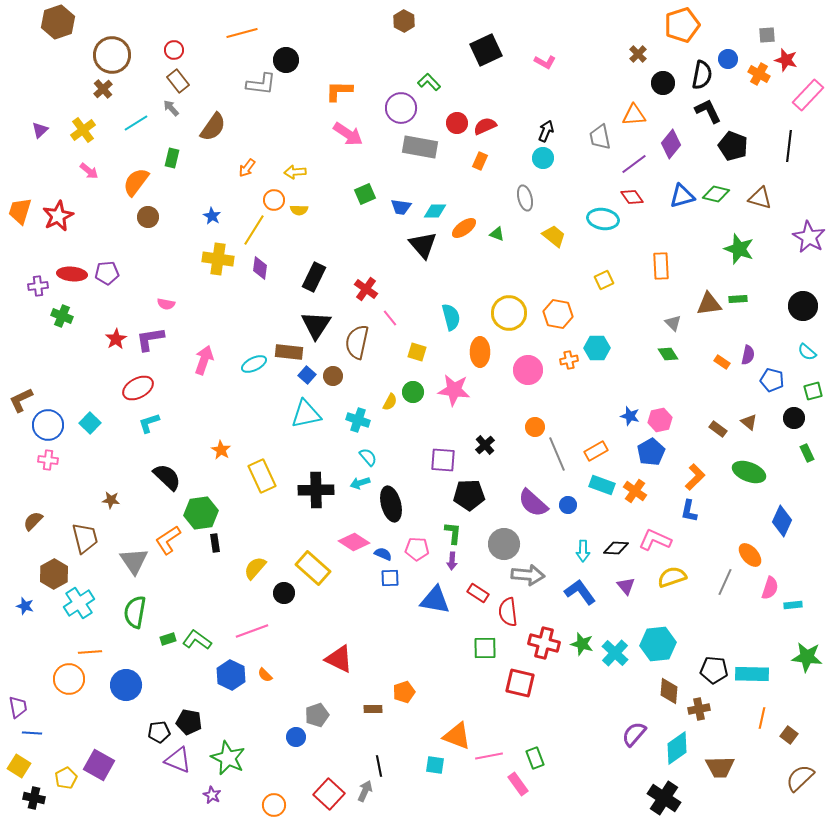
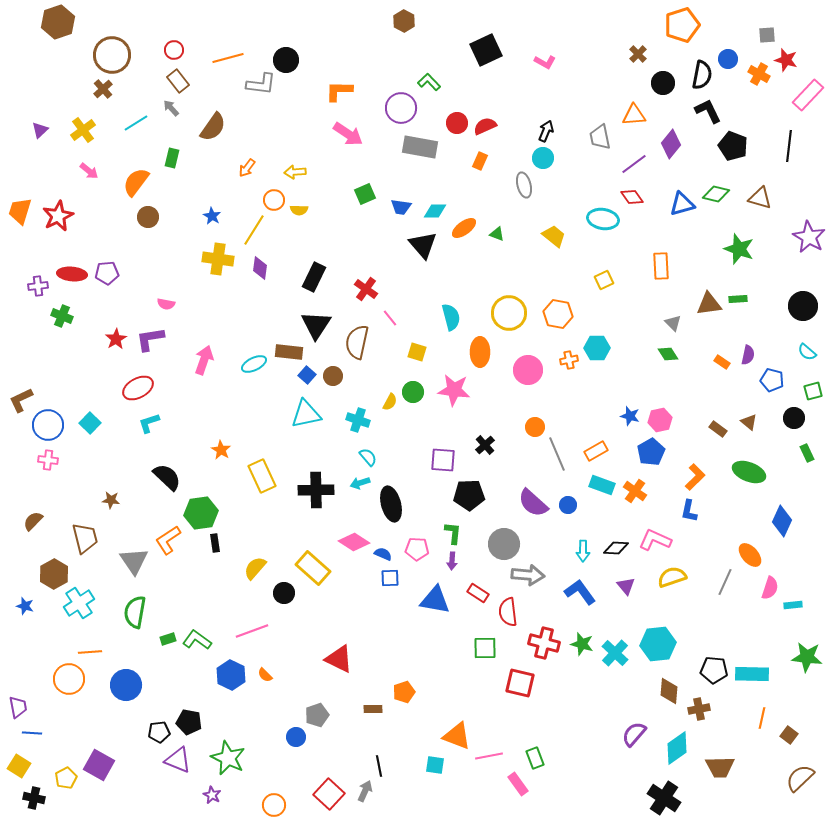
orange line at (242, 33): moved 14 px left, 25 px down
blue triangle at (682, 196): moved 8 px down
gray ellipse at (525, 198): moved 1 px left, 13 px up
